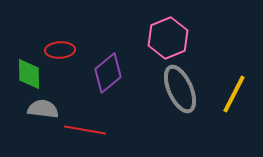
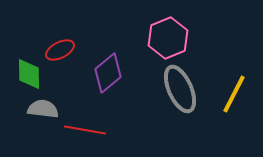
red ellipse: rotated 24 degrees counterclockwise
